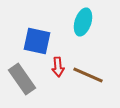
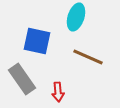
cyan ellipse: moved 7 px left, 5 px up
red arrow: moved 25 px down
brown line: moved 18 px up
